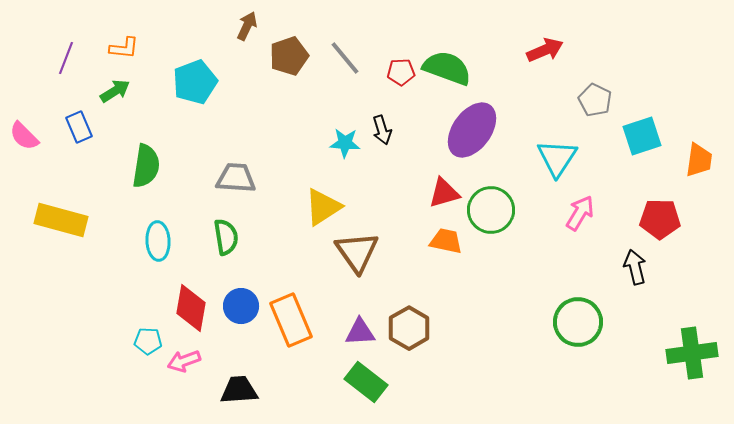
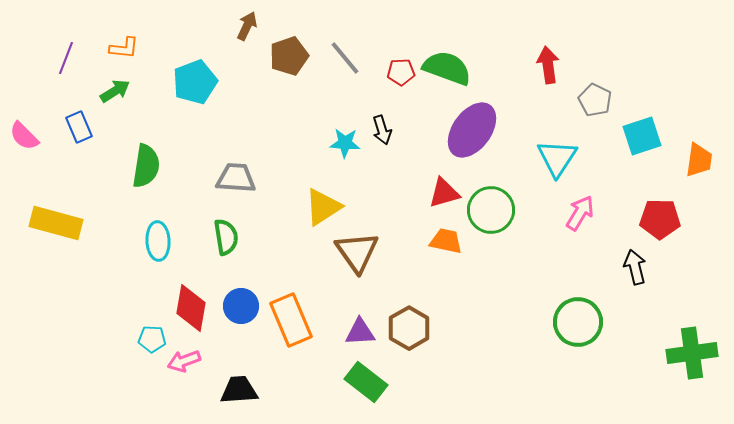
red arrow at (545, 50): moved 3 px right, 15 px down; rotated 75 degrees counterclockwise
yellow rectangle at (61, 220): moved 5 px left, 3 px down
cyan pentagon at (148, 341): moved 4 px right, 2 px up
